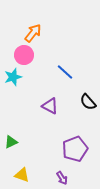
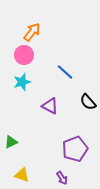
orange arrow: moved 1 px left, 1 px up
cyan star: moved 9 px right, 5 px down
